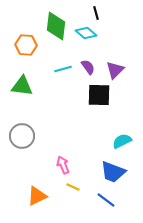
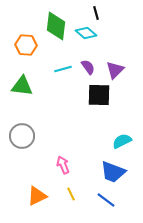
yellow line: moved 2 px left, 7 px down; rotated 40 degrees clockwise
